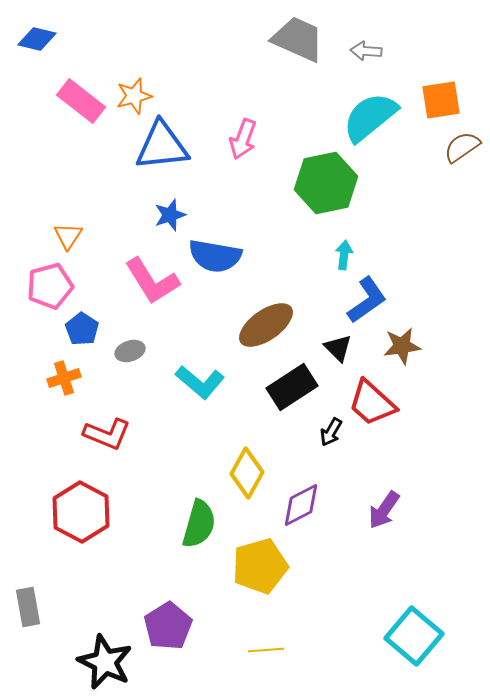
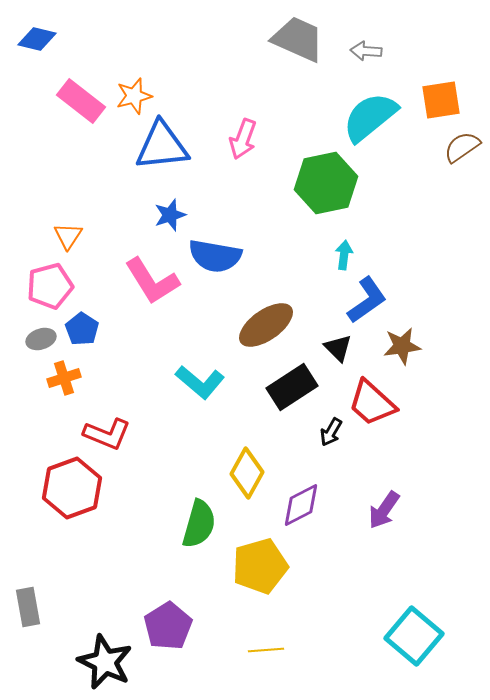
gray ellipse: moved 89 px left, 12 px up
red hexagon: moved 9 px left, 24 px up; rotated 12 degrees clockwise
